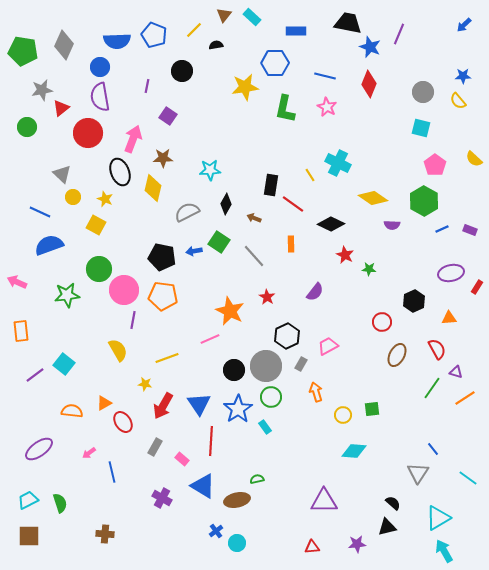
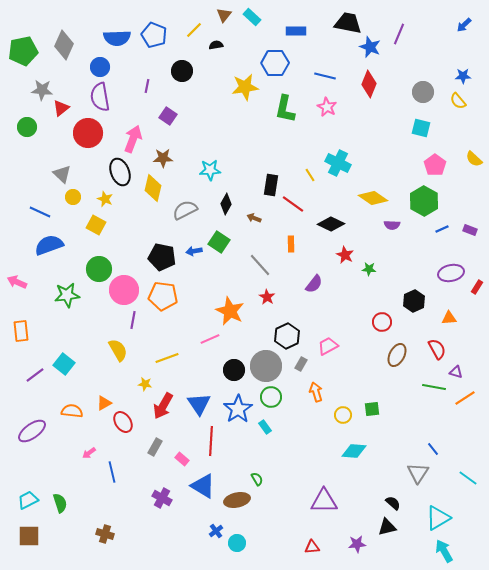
blue semicircle at (117, 41): moved 3 px up
green pentagon at (23, 51): rotated 20 degrees counterclockwise
gray star at (42, 90): rotated 15 degrees clockwise
gray semicircle at (187, 212): moved 2 px left, 2 px up
gray line at (254, 256): moved 6 px right, 9 px down
purple semicircle at (315, 292): moved 1 px left, 8 px up
green line at (432, 388): moved 2 px right, 1 px up; rotated 65 degrees clockwise
purple ellipse at (39, 449): moved 7 px left, 18 px up
green semicircle at (257, 479): rotated 72 degrees clockwise
brown cross at (105, 534): rotated 12 degrees clockwise
